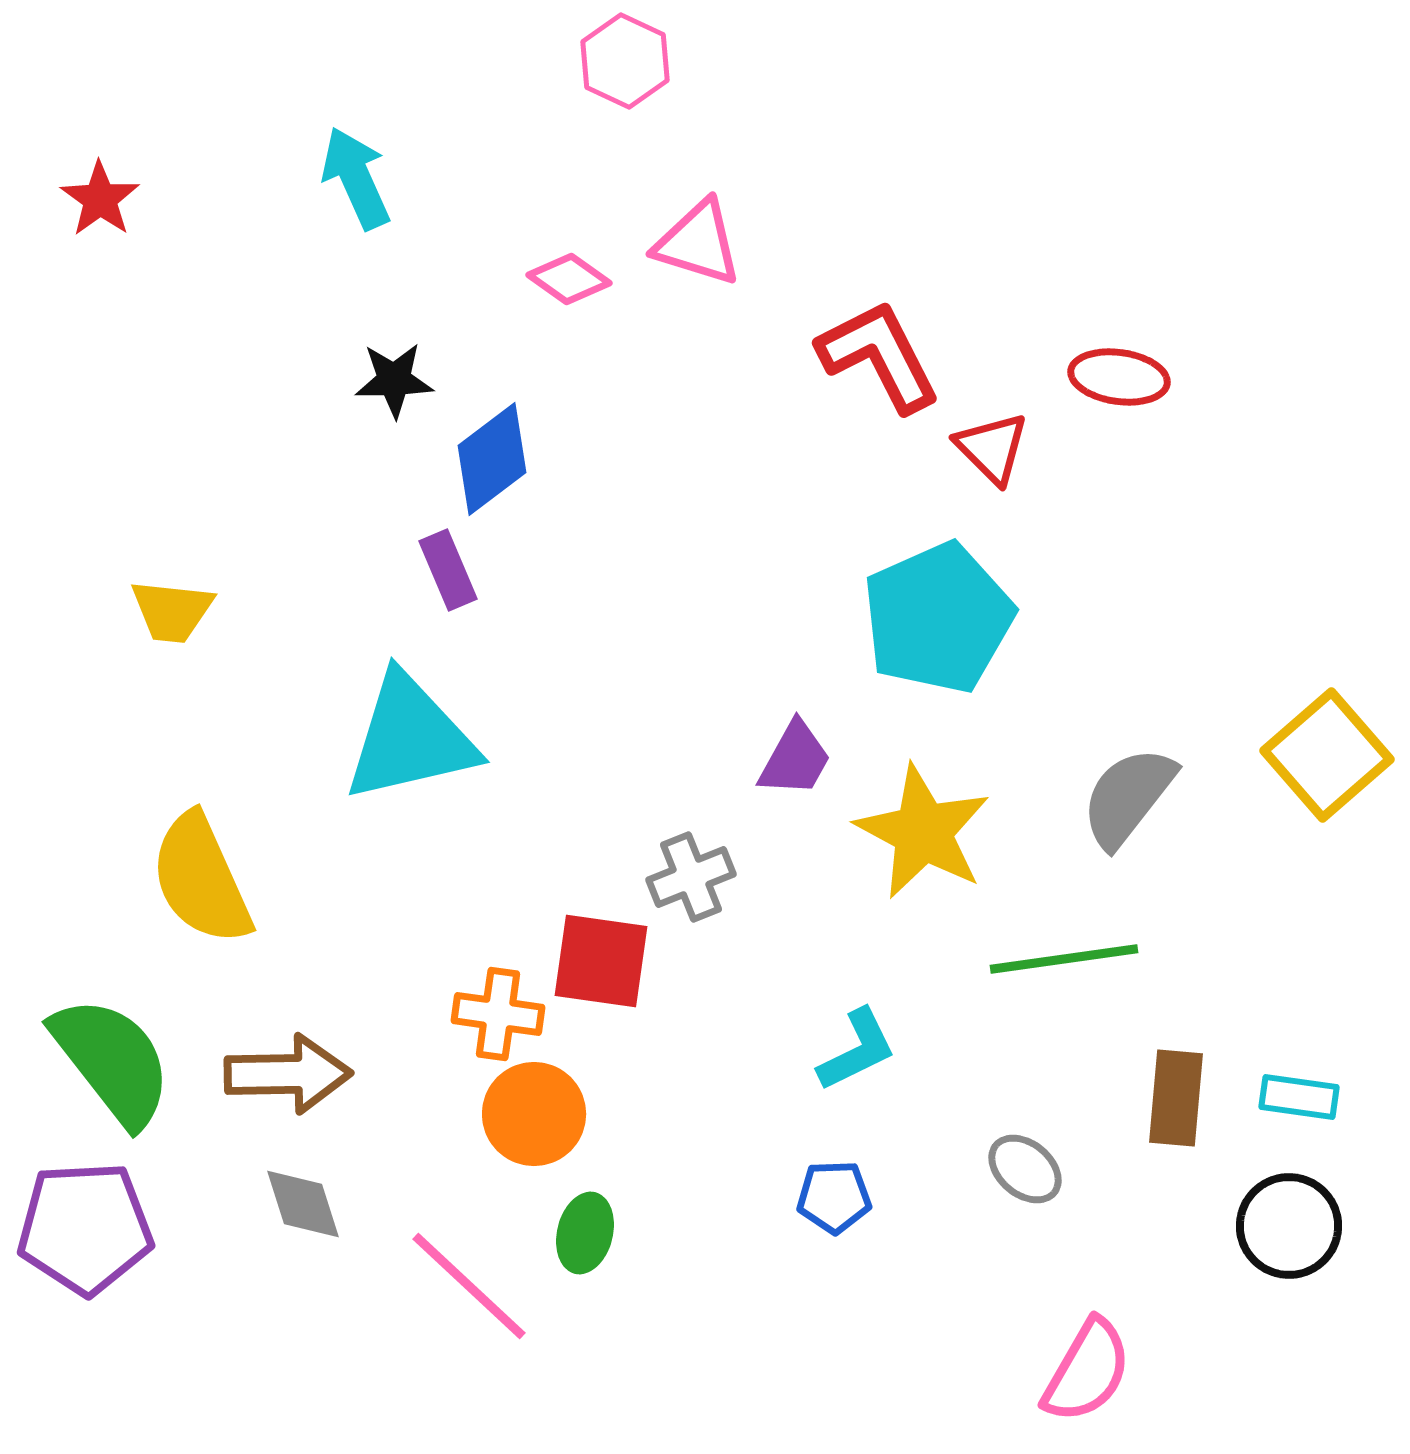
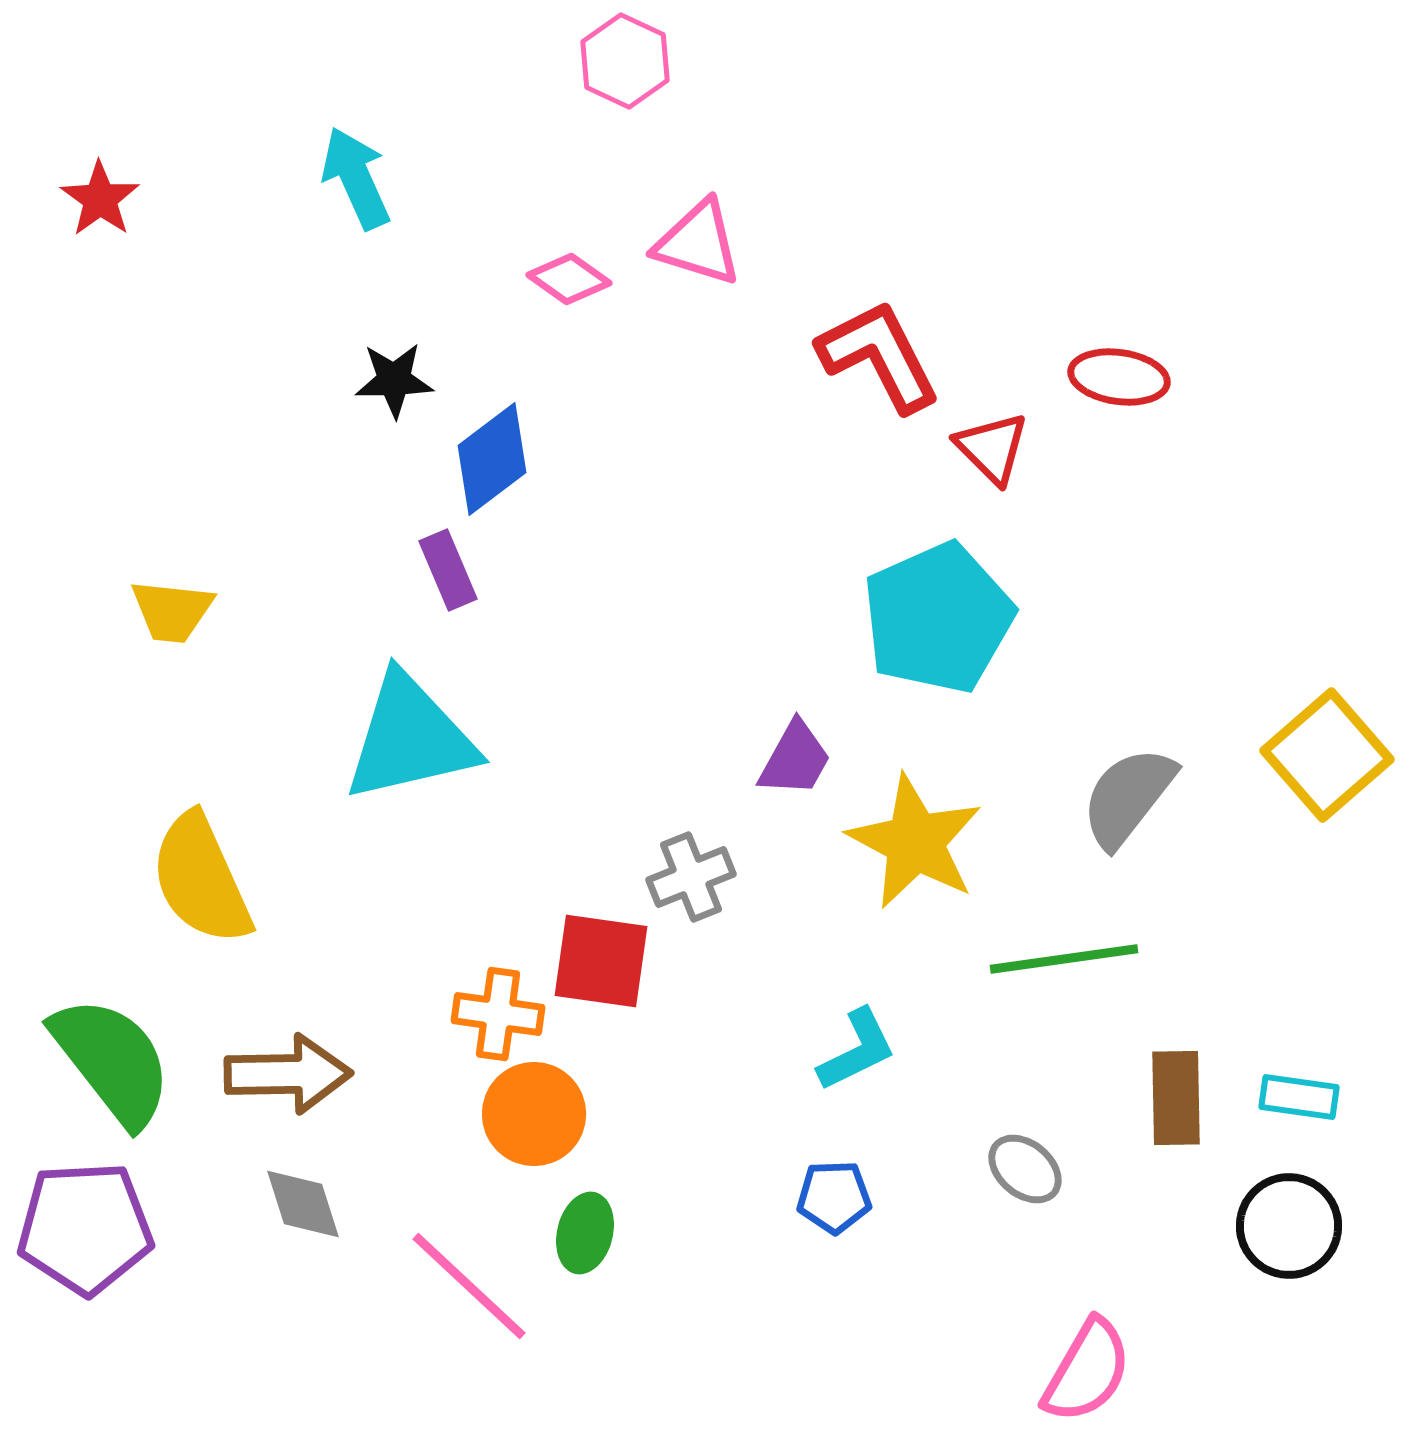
yellow star: moved 8 px left, 10 px down
brown rectangle: rotated 6 degrees counterclockwise
